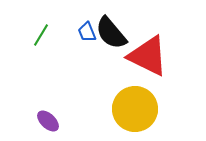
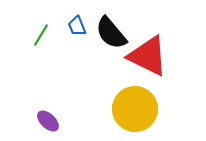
blue trapezoid: moved 10 px left, 6 px up
